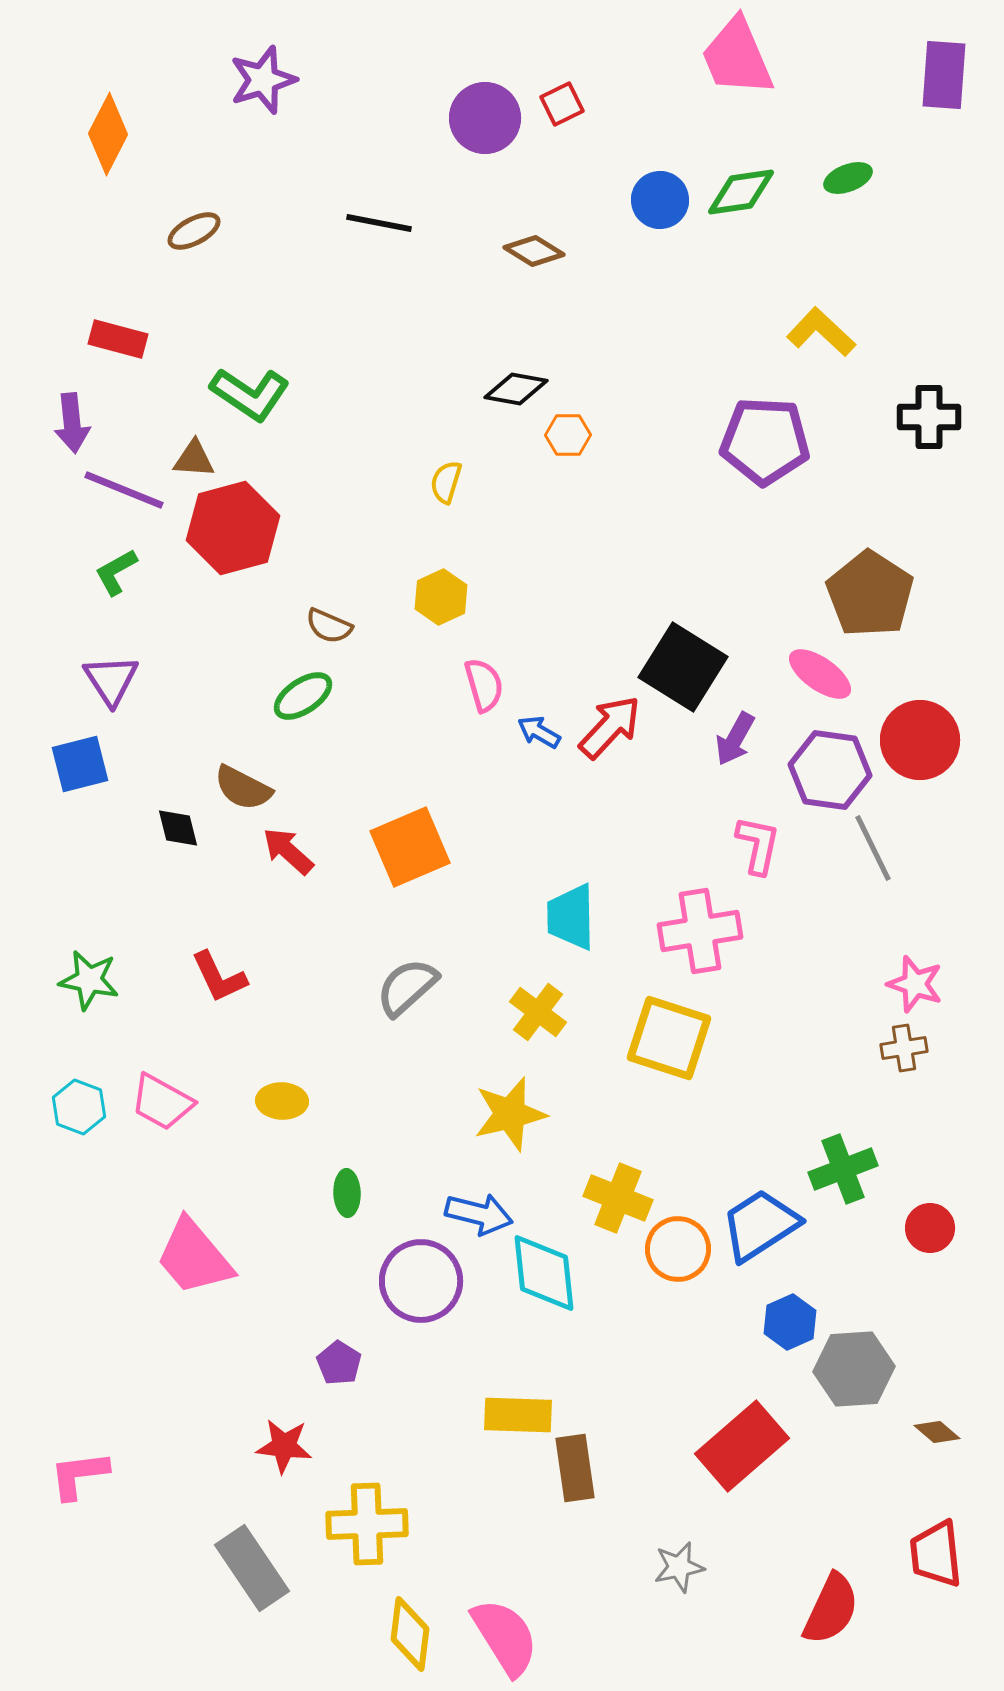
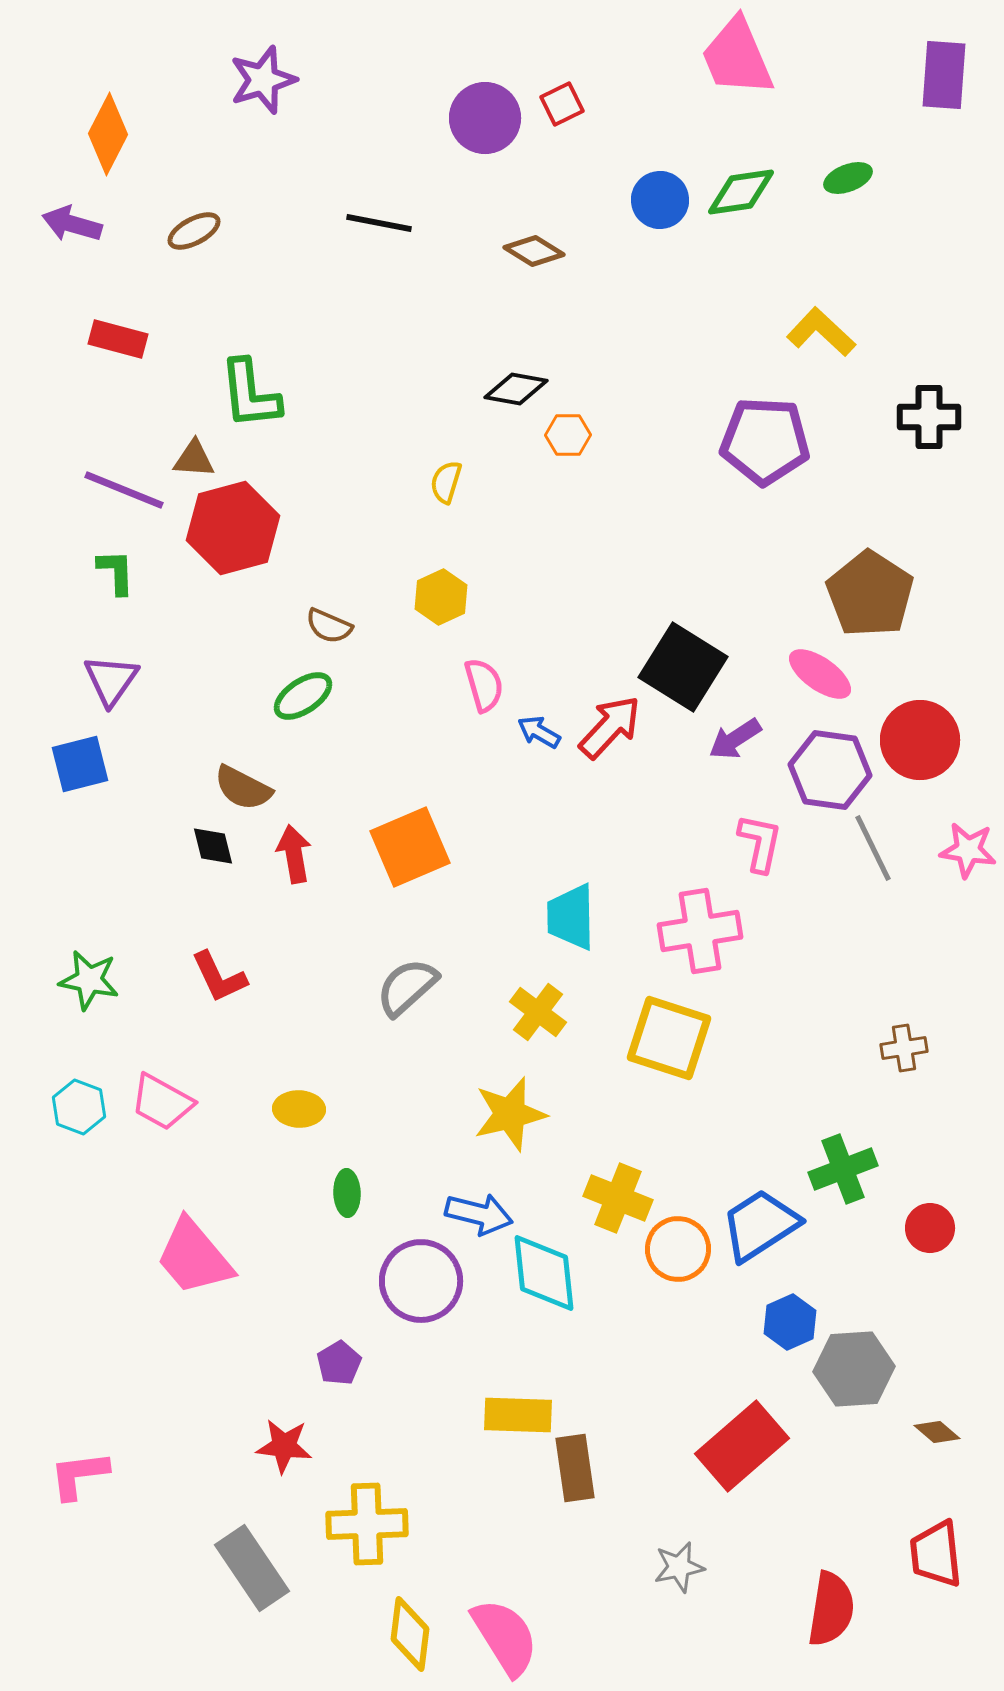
green L-shape at (250, 394): rotated 50 degrees clockwise
purple arrow at (72, 423): moved 199 px up; rotated 112 degrees clockwise
green L-shape at (116, 572): rotated 117 degrees clockwise
purple triangle at (111, 680): rotated 8 degrees clockwise
purple arrow at (735, 739): rotated 28 degrees clockwise
black diamond at (178, 828): moved 35 px right, 18 px down
pink L-shape at (758, 845): moved 2 px right, 2 px up
red arrow at (288, 851): moved 6 px right, 3 px down; rotated 38 degrees clockwise
pink star at (915, 984): moved 53 px right, 134 px up; rotated 10 degrees counterclockwise
yellow ellipse at (282, 1101): moved 17 px right, 8 px down
purple pentagon at (339, 1363): rotated 9 degrees clockwise
red semicircle at (831, 1609): rotated 16 degrees counterclockwise
